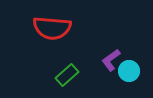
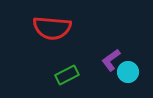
cyan circle: moved 1 px left, 1 px down
green rectangle: rotated 15 degrees clockwise
